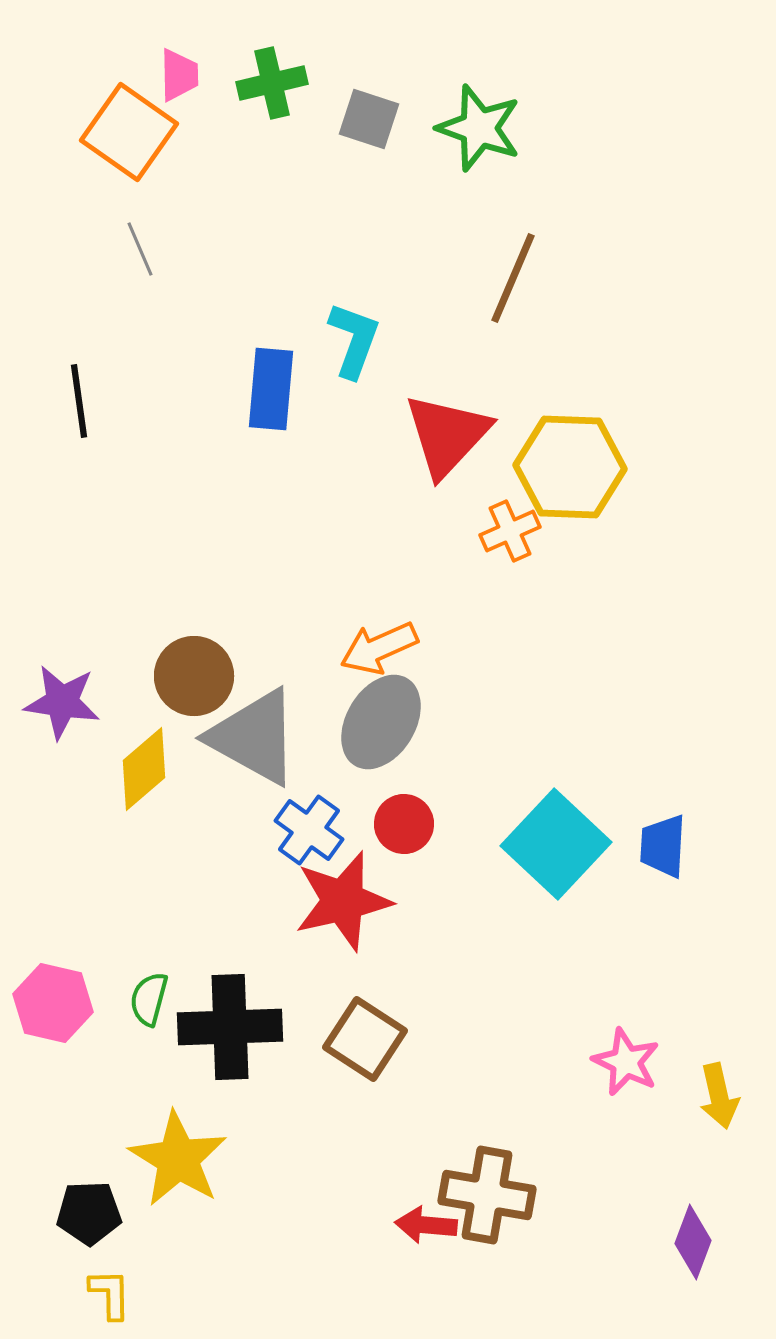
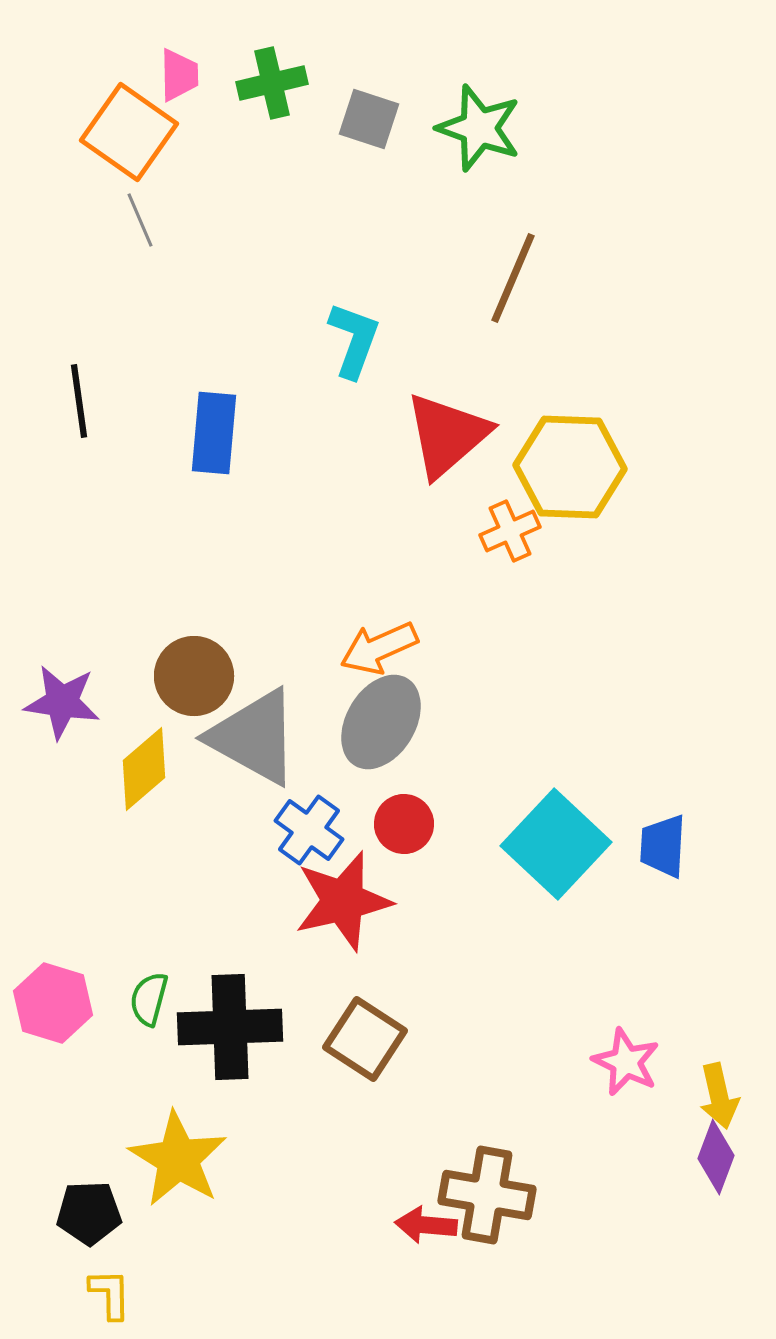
gray line: moved 29 px up
blue rectangle: moved 57 px left, 44 px down
red triangle: rotated 6 degrees clockwise
pink hexagon: rotated 4 degrees clockwise
purple diamond: moved 23 px right, 85 px up
